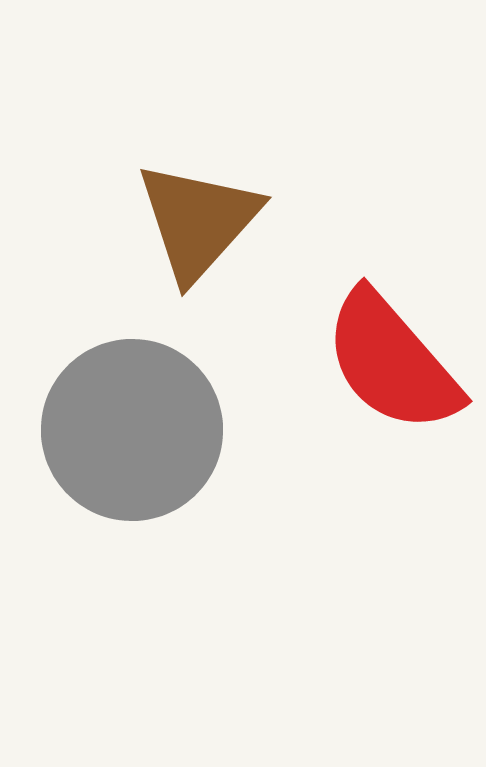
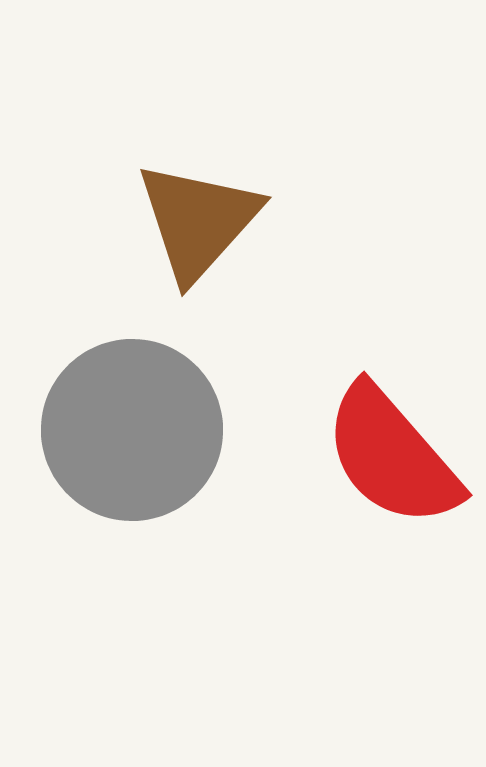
red semicircle: moved 94 px down
